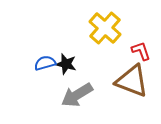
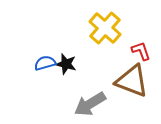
gray arrow: moved 13 px right, 9 px down
